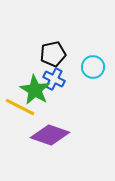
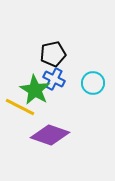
cyan circle: moved 16 px down
